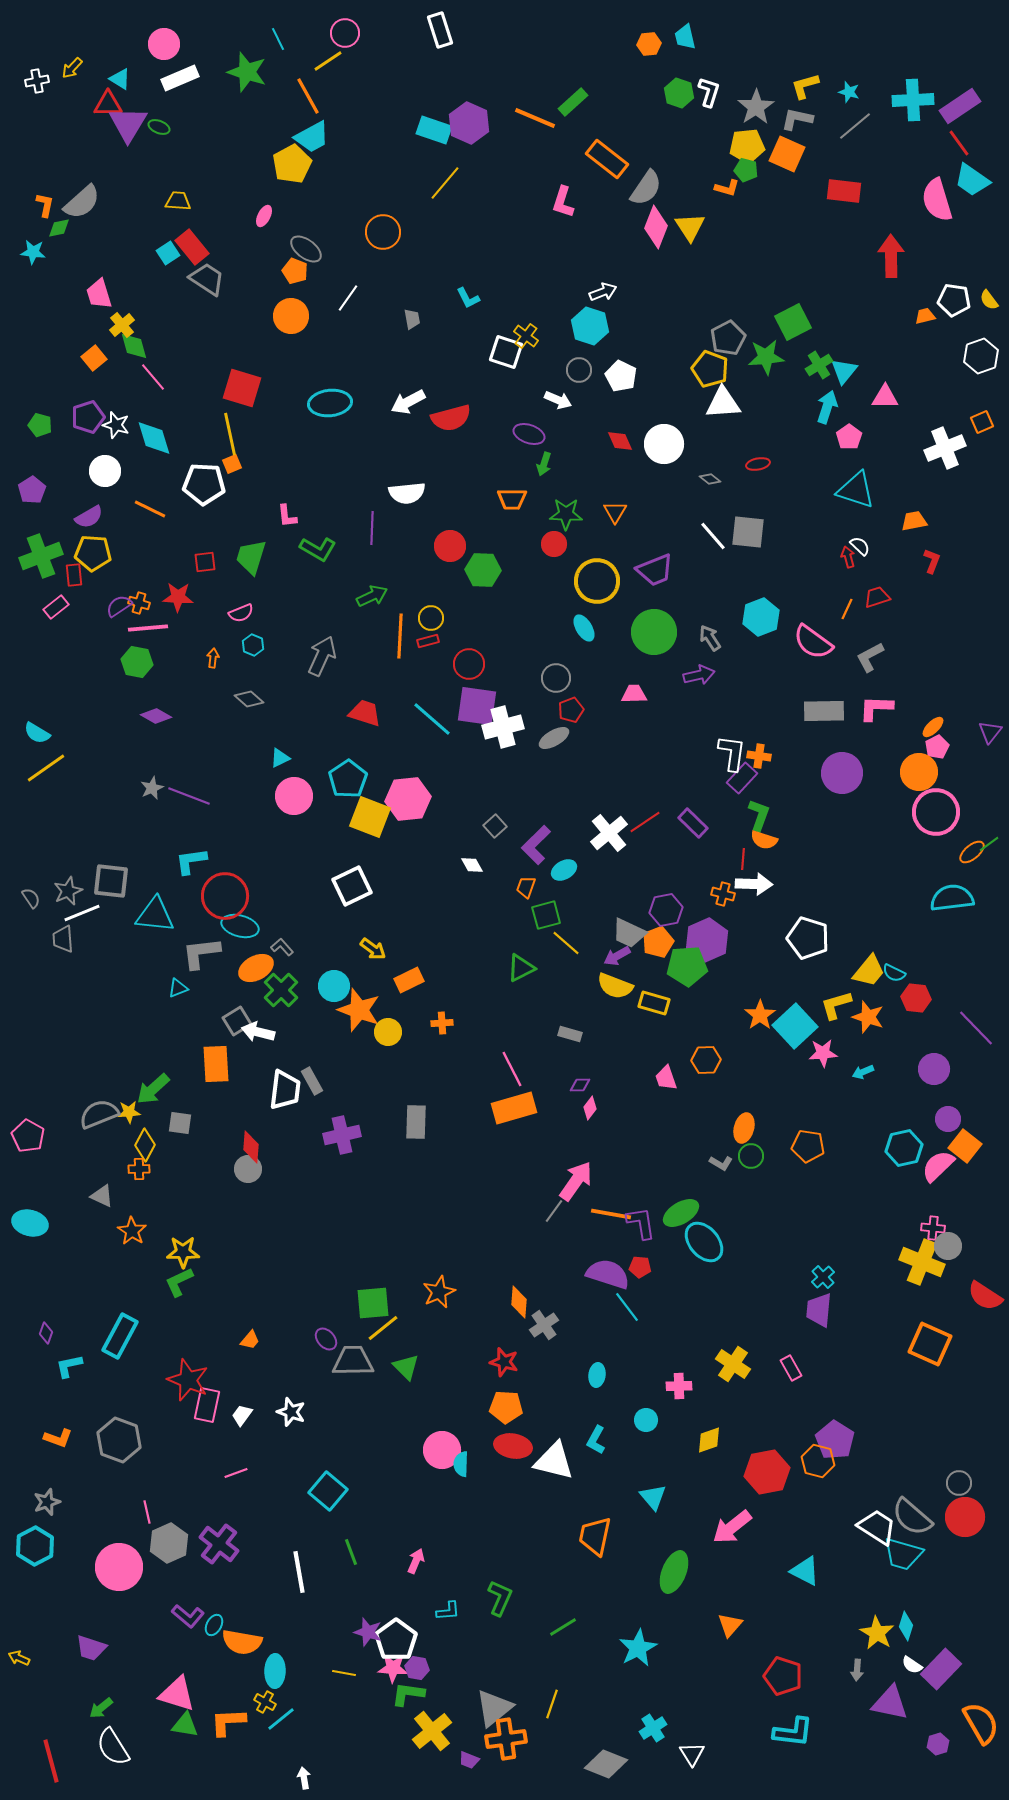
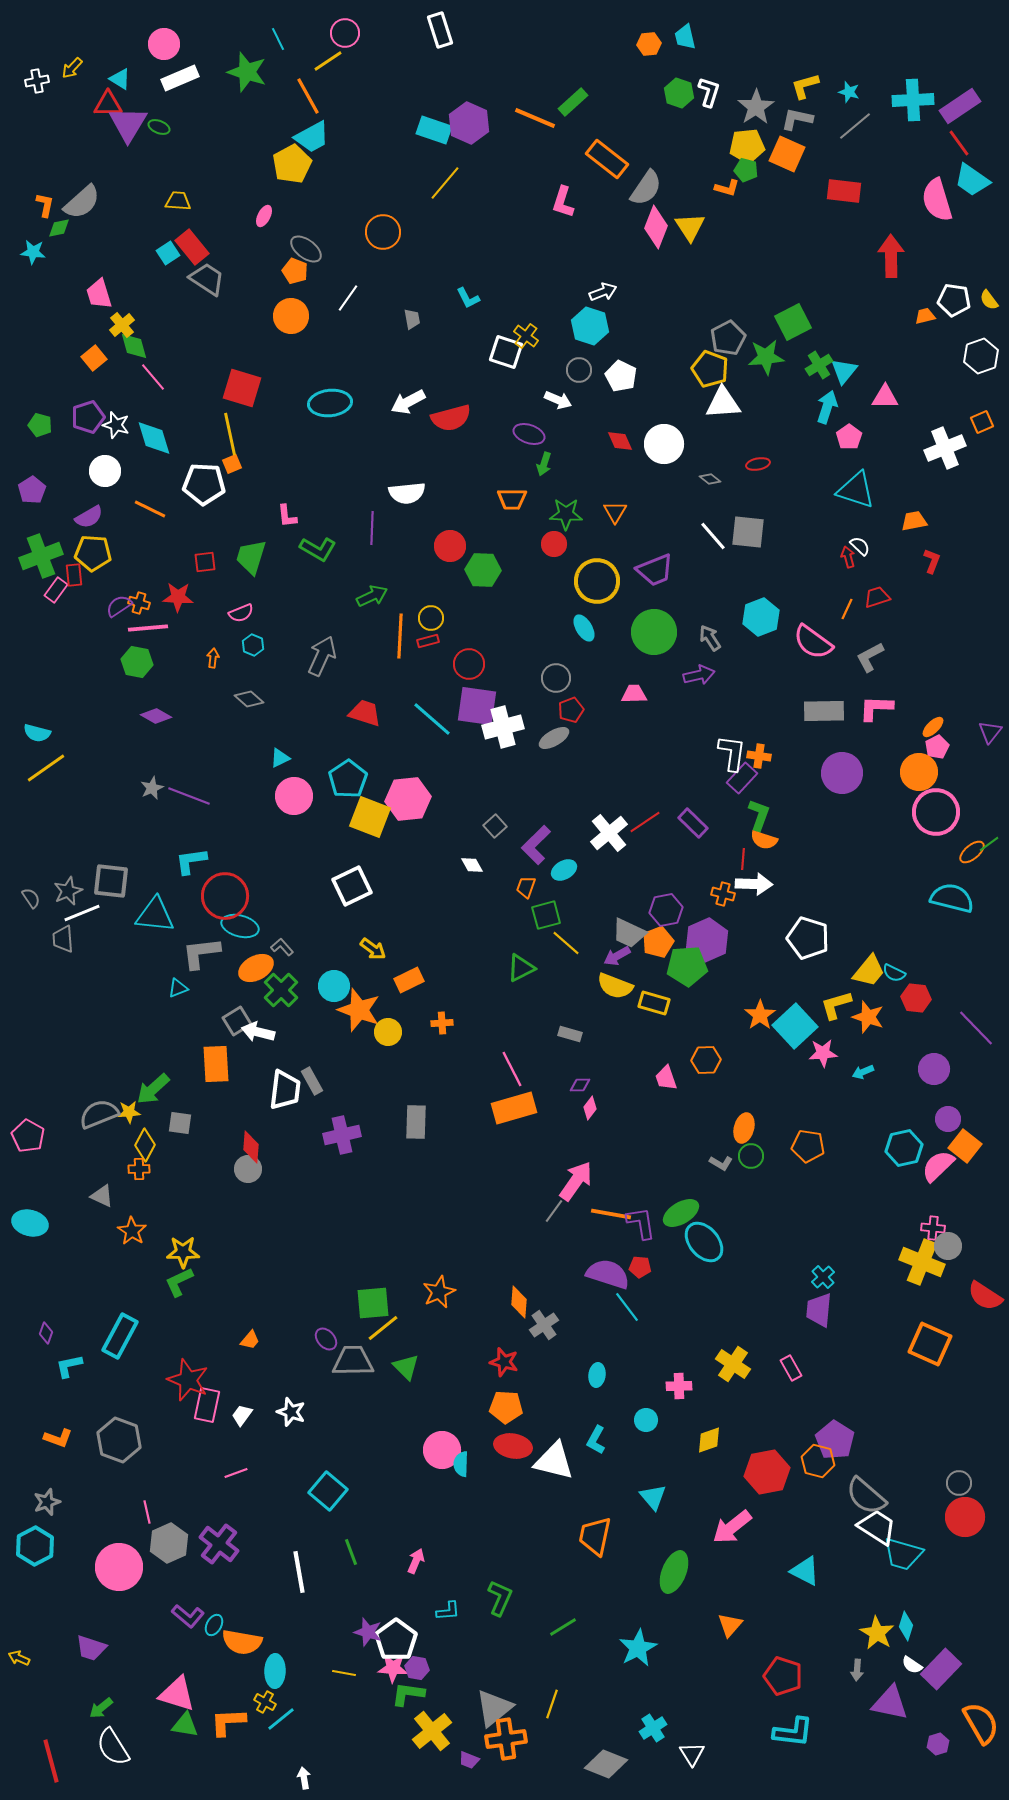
pink rectangle at (56, 607): moved 17 px up; rotated 15 degrees counterclockwise
cyan semicircle at (37, 733): rotated 16 degrees counterclockwise
cyan semicircle at (952, 898): rotated 21 degrees clockwise
gray semicircle at (912, 1517): moved 46 px left, 21 px up
